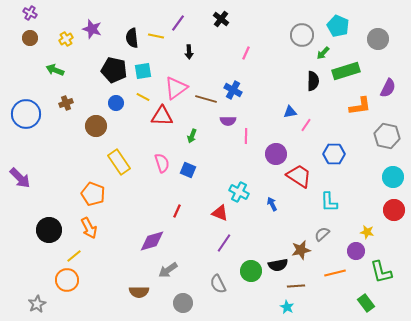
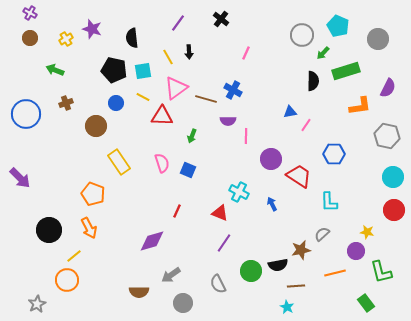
yellow line at (156, 36): moved 12 px right, 21 px down; rotated 49 degrees clockwise
purple circle at (276, 154): moved 5 px left, 5 px down
gray arrow at (168, 270): moved 3 px right, 5 px down
